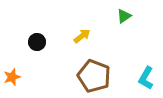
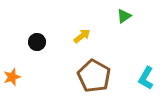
brown pentagon: rotated 8 degrees clockwise
